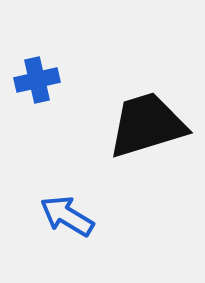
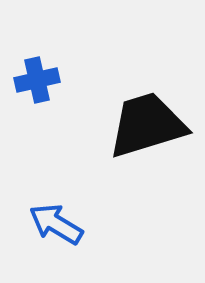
blue arrow: moved 11 px left, 8 px down
